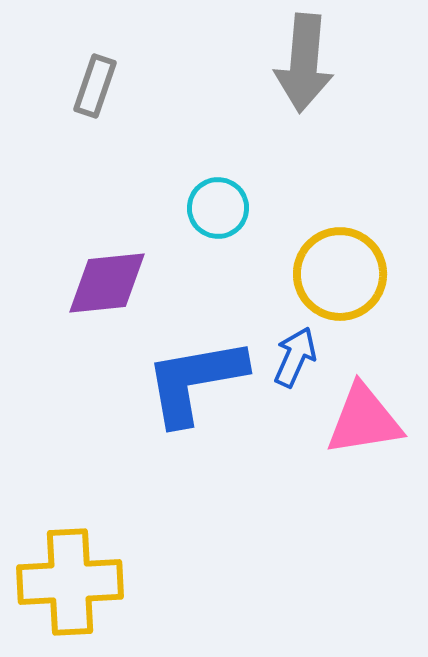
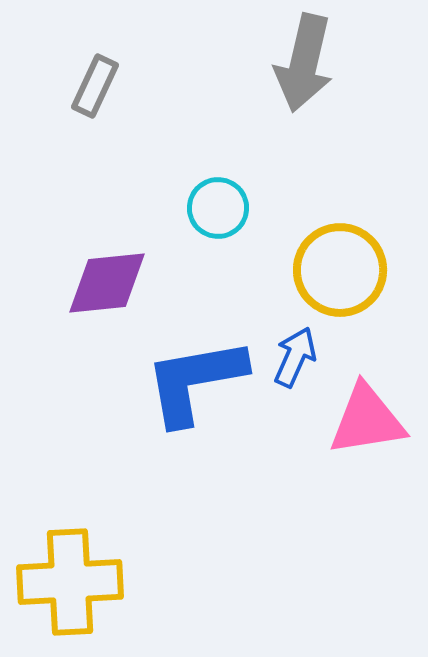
gray arrow: rotated 8 degrees clockwise
gray rectangle: rotated 6 degrees clockwise
yellow circle: moved 4 px up
pink triangle: moved 3 px right
